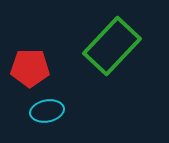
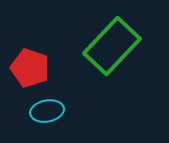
red pentagon: rotated 18 degrees clockwise
